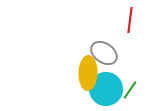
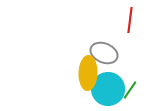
gray ellipse: rotated 12 degrees counterclockwise
cyan circle: moved 2 px right
